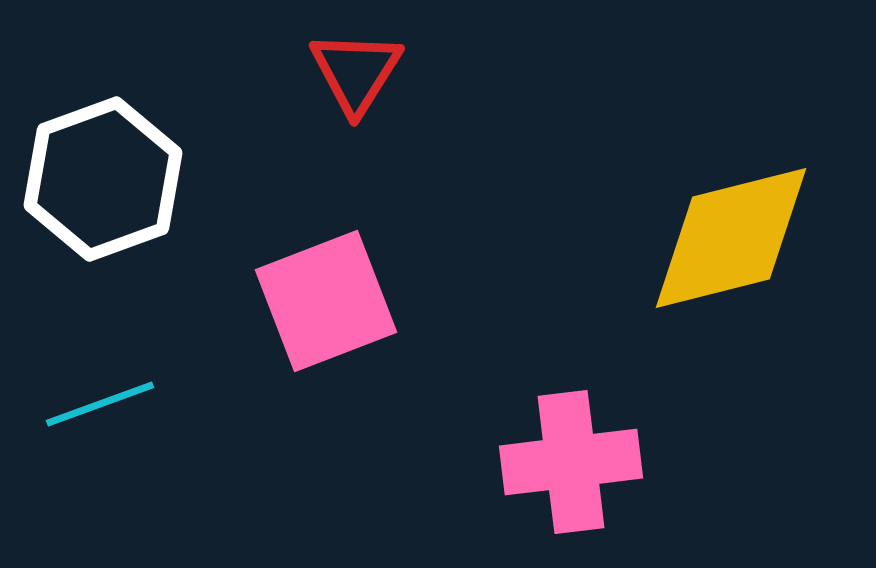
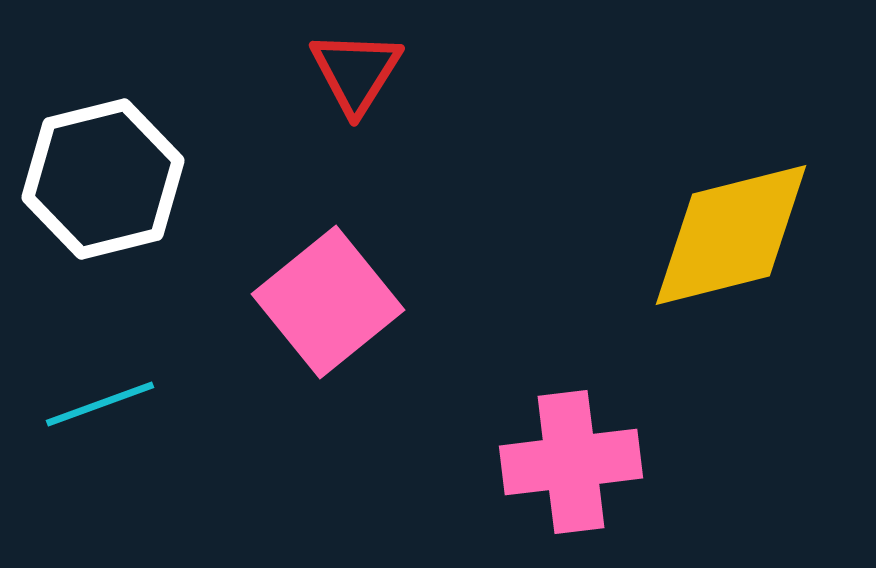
white hexagon: rotated 6 degrees clockwise
yellow diamond: moved 3 px up
pink square: moved 2 px right, 1 px down; rotated 18 degrees counterclockwise
